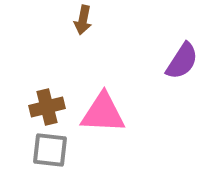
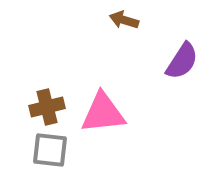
brown arrow: moved 41 px right; rotated 96 degrees clockwise
pink triangle: rotated 9 degrees counterclockwise
